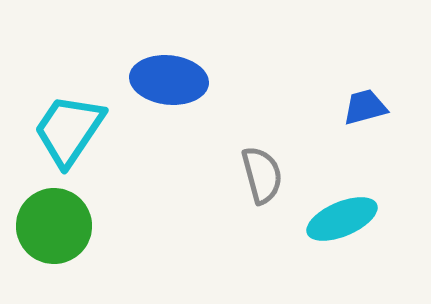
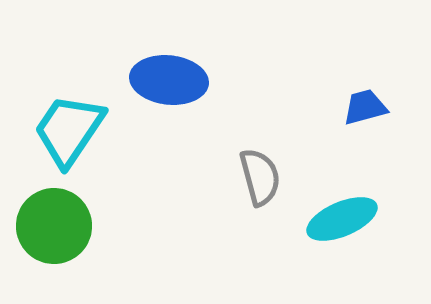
gray semicircle: moved 2 px left, 2 px down
